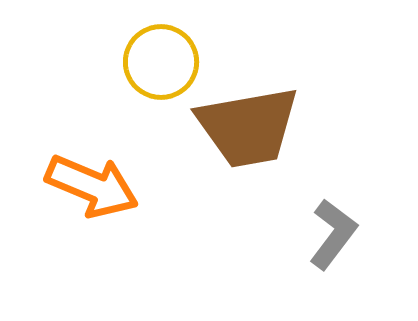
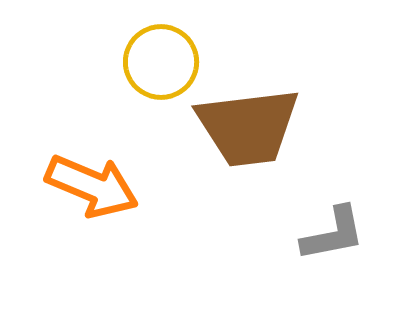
brown trapezoid: rotated 3 degrees clockwise
gray L-shape: rotated 42 degrees clockwise
